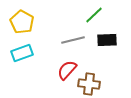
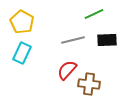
green line: moved 1 px up; rotated 18 degrees clockwise
cyan rectangle: rotated 45 degrees counterclockwise
